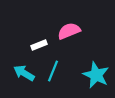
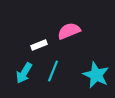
cyan arrow: rotated 90 degrees counterclockwise
